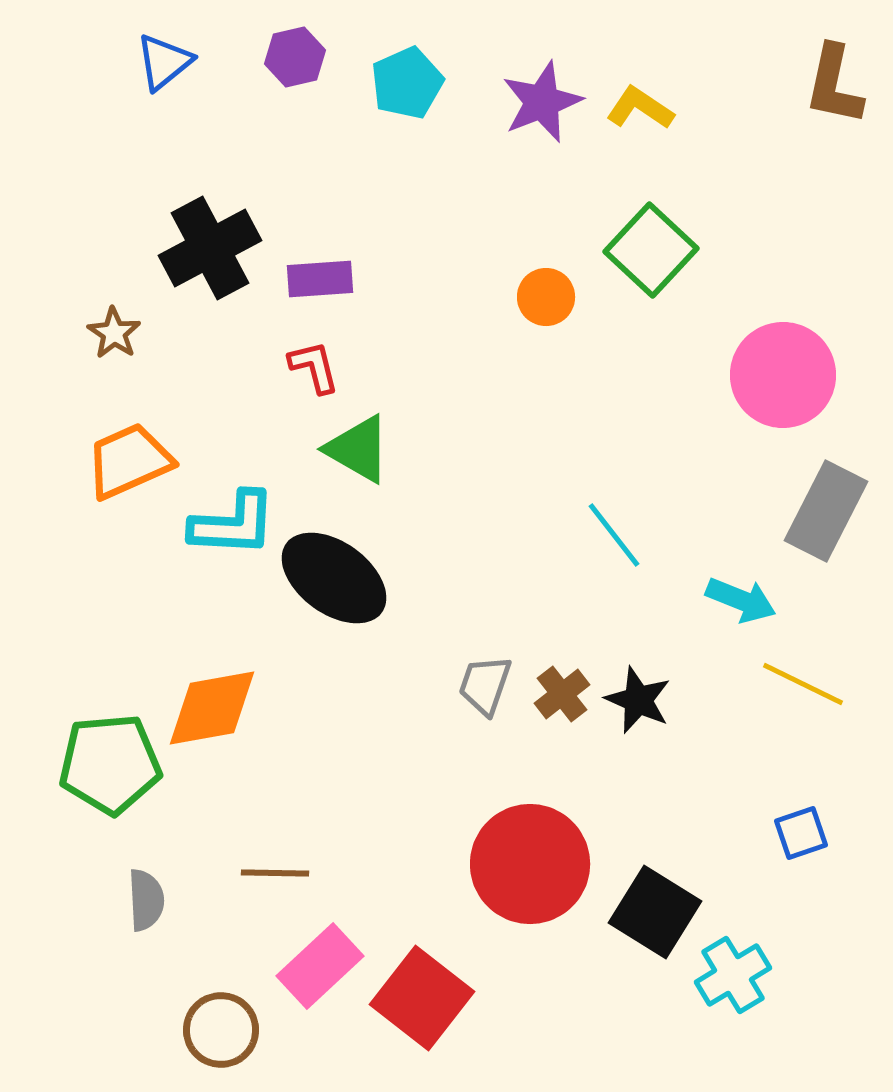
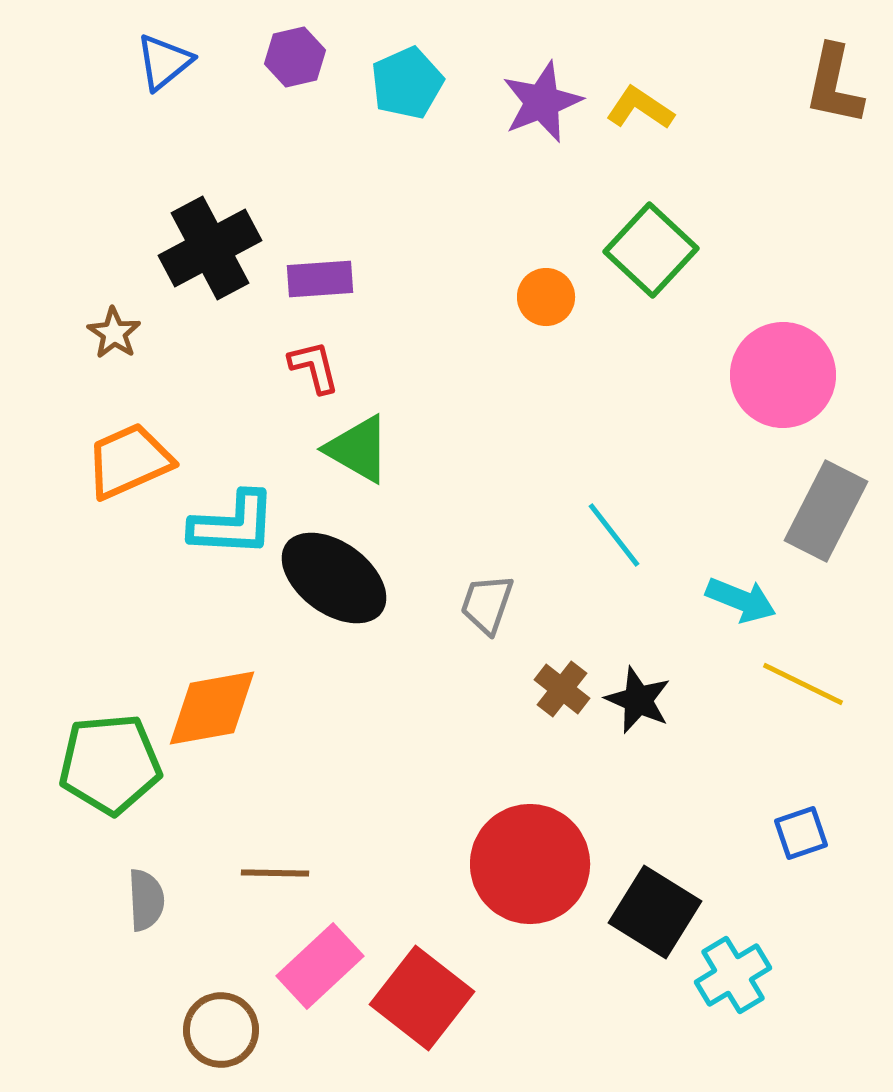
gray trapezoid: moved 2 px right, 81 px up
brown cross: moved 5 px up; rotated 14 degrees counterclockwise
